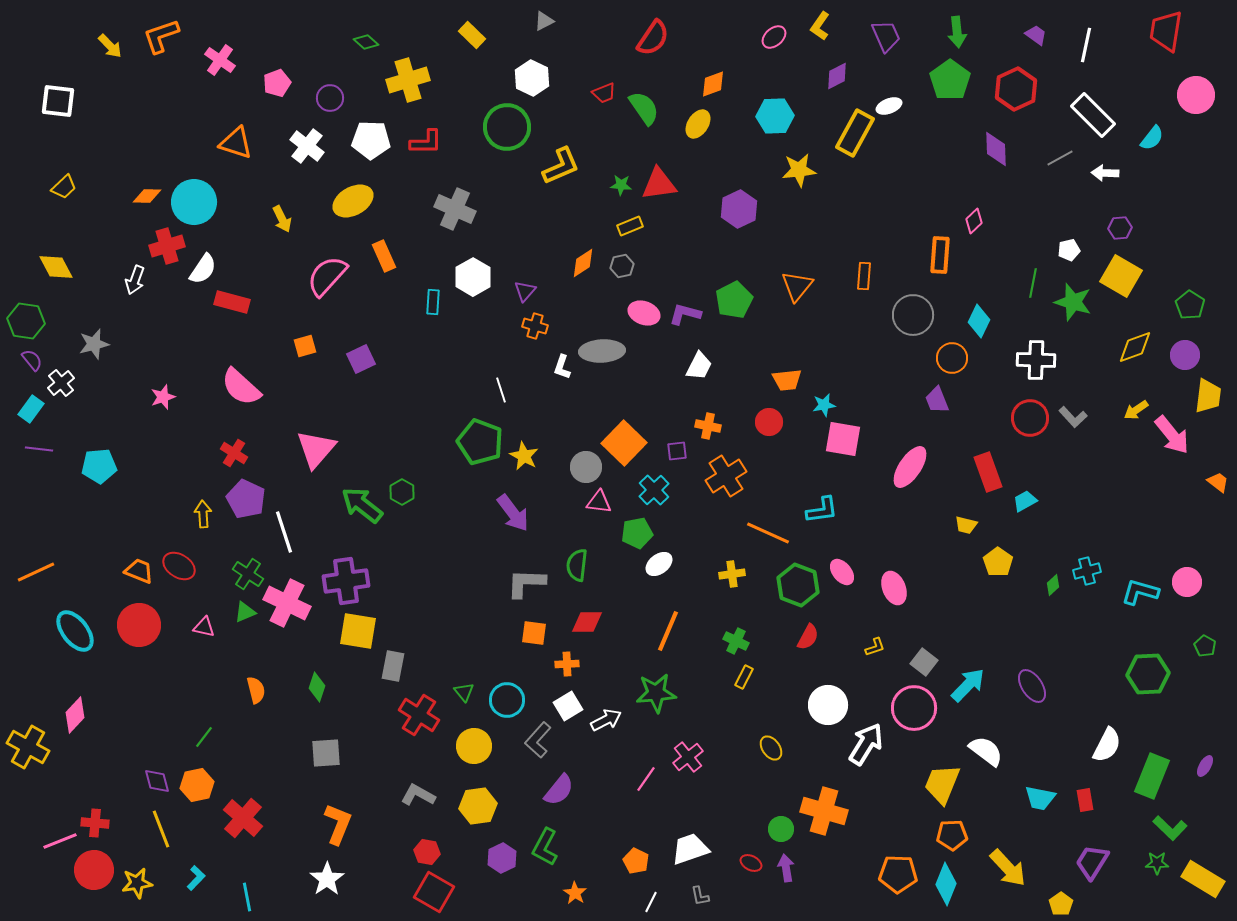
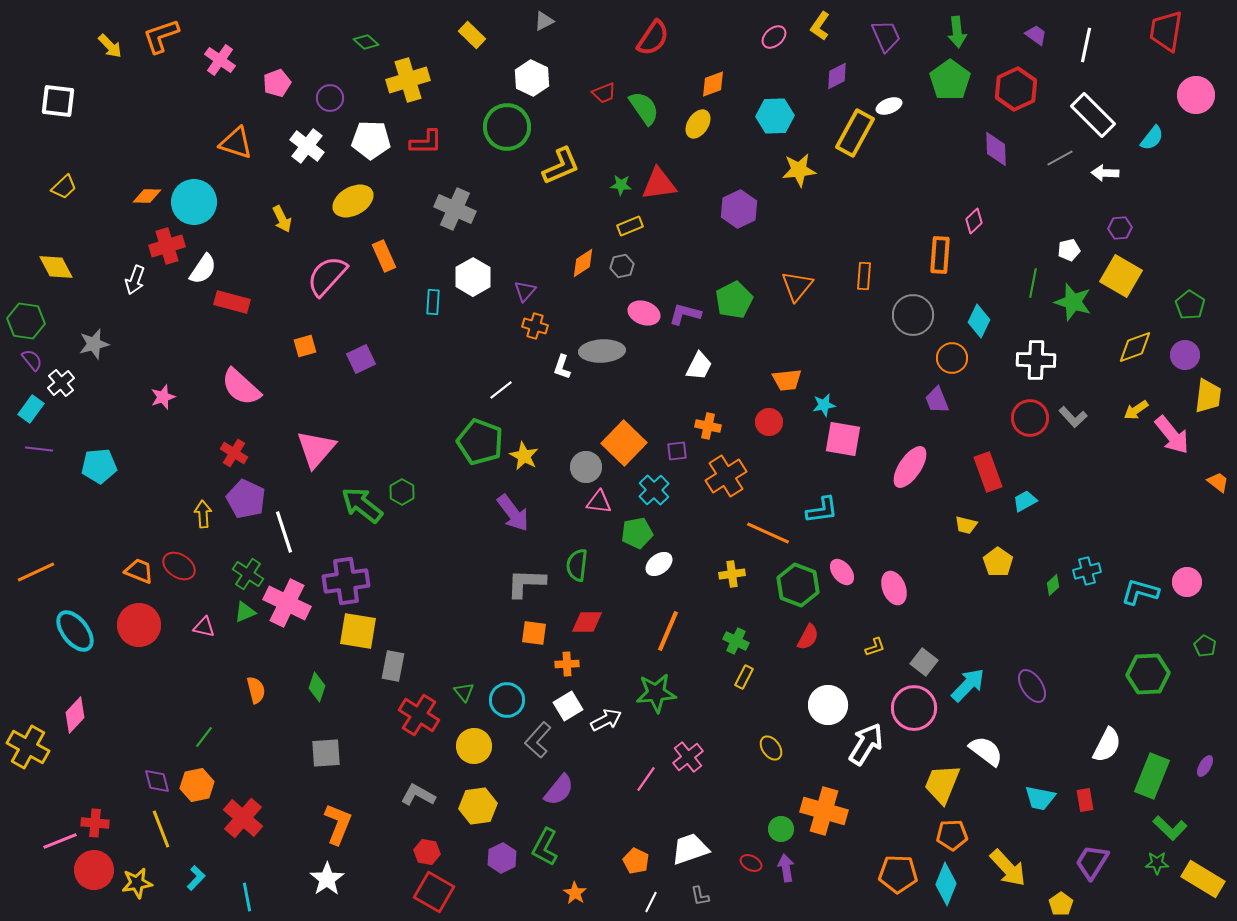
white line at (501, 390): rotated 70 degrees clockwise
